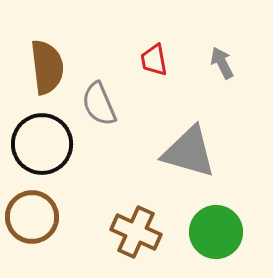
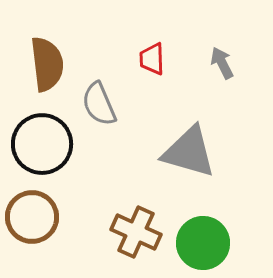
red trapezoid: moved 2 px left, 1 px up; rotated 8 degrees clockwise
brown semicircle: moved 3 px up
green circle: moved 13 px left, 11 px down
